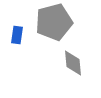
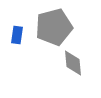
gray pentagon: moved 5 px down
